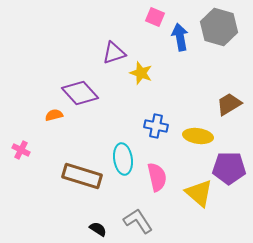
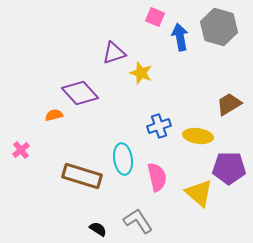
blue cross: moved 3 px right; rotated 30 degrees counterclockwise
pink cross: rotated 24 degrees clockwise
